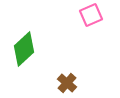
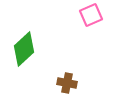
brown cross: rotated 30 degrees counterclockwise
